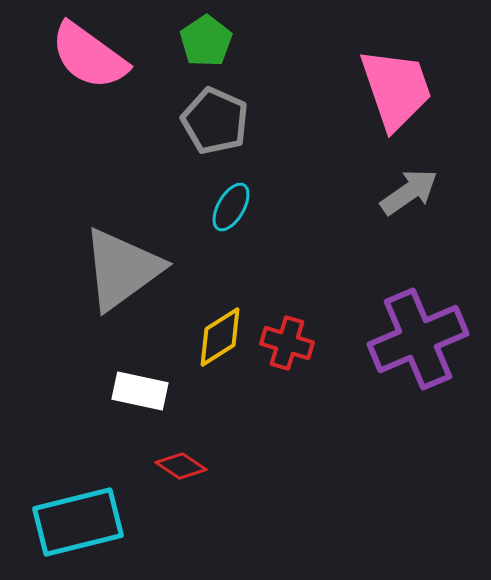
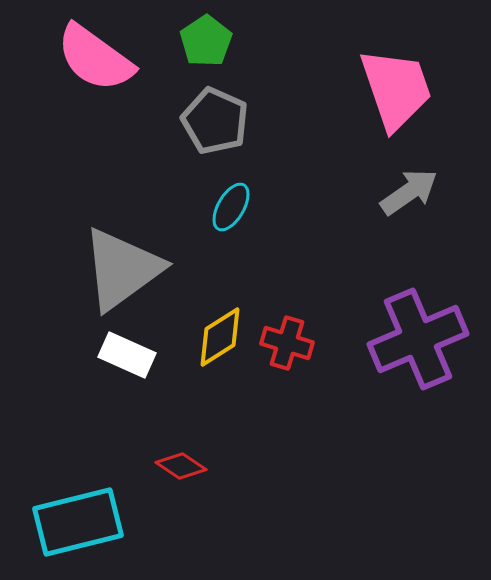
pink semicircle: moved 6 px right, 2 px down
white rectangle: moved 13 px left, 36 px up; rotated 12 degrees clockwise
